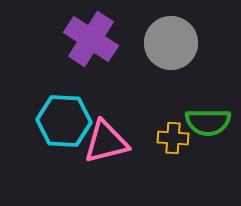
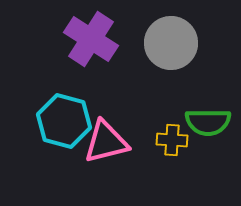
cyan hexagon: rotated 12 degrees clockwise
yellow cross: moved 1 px left, 2 px down
